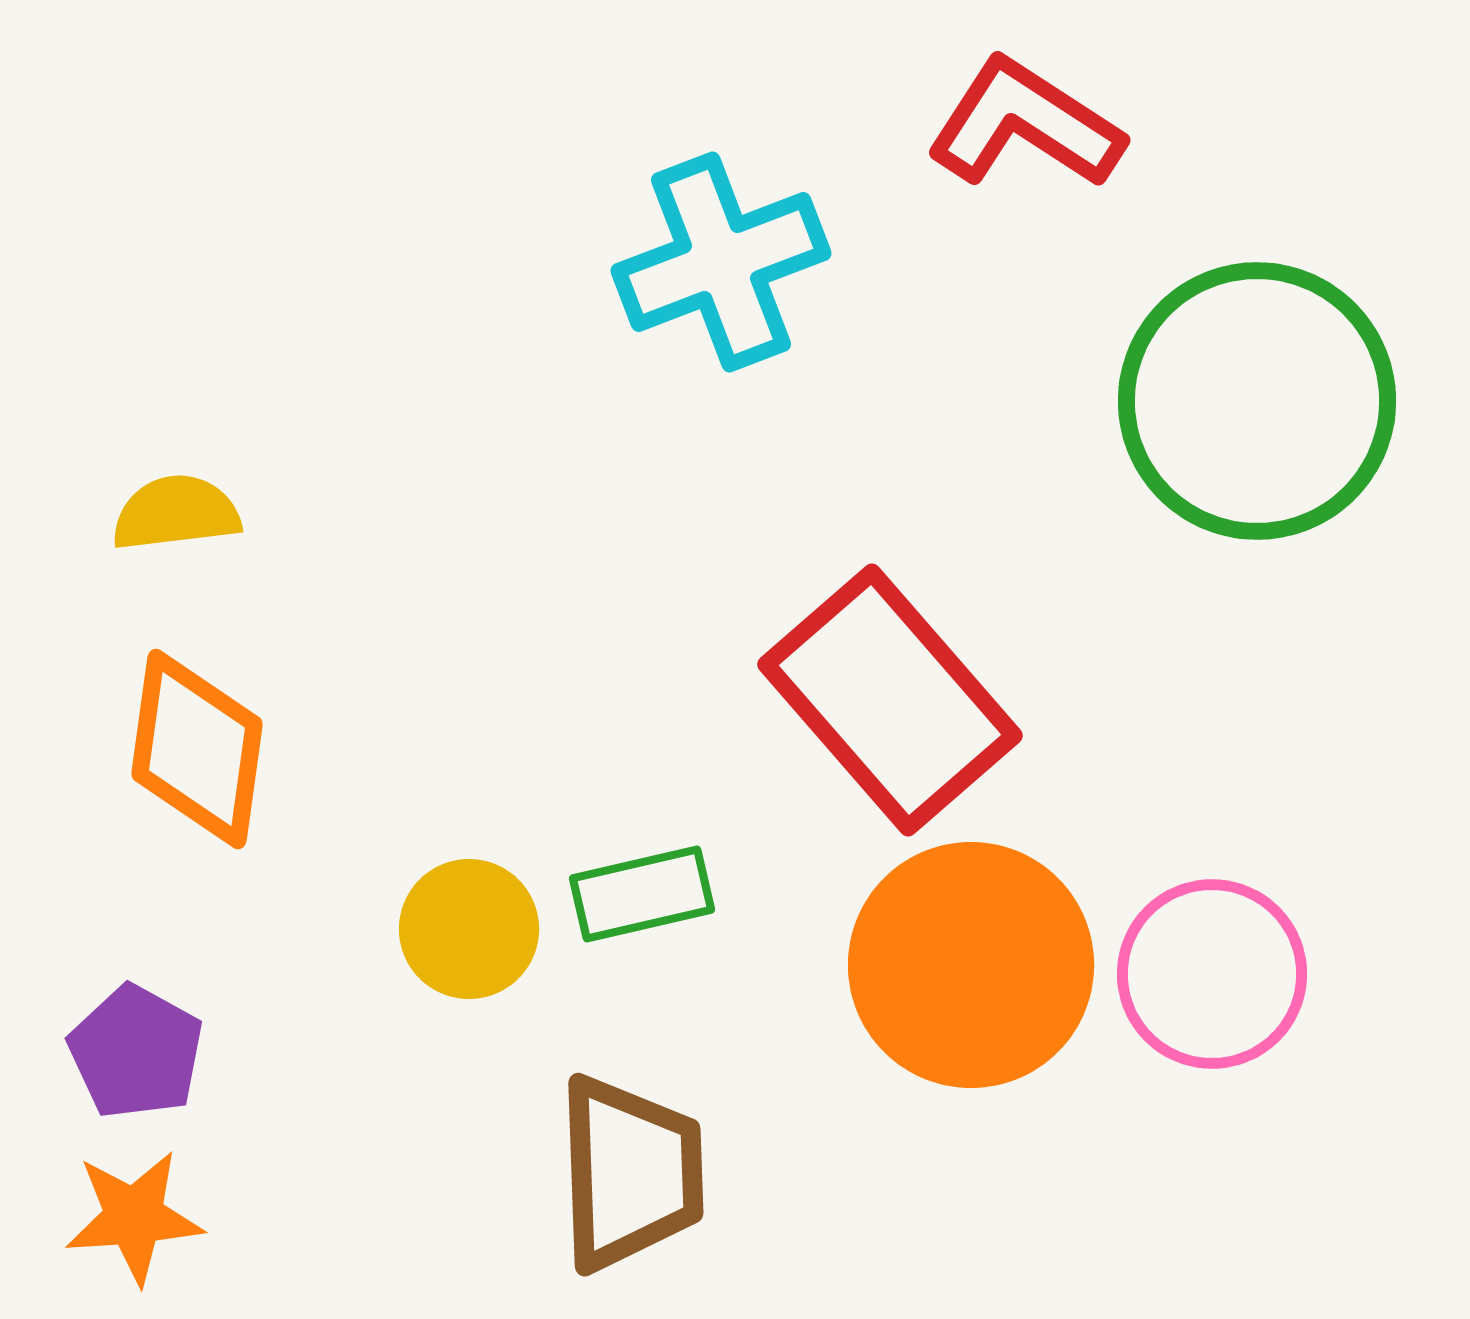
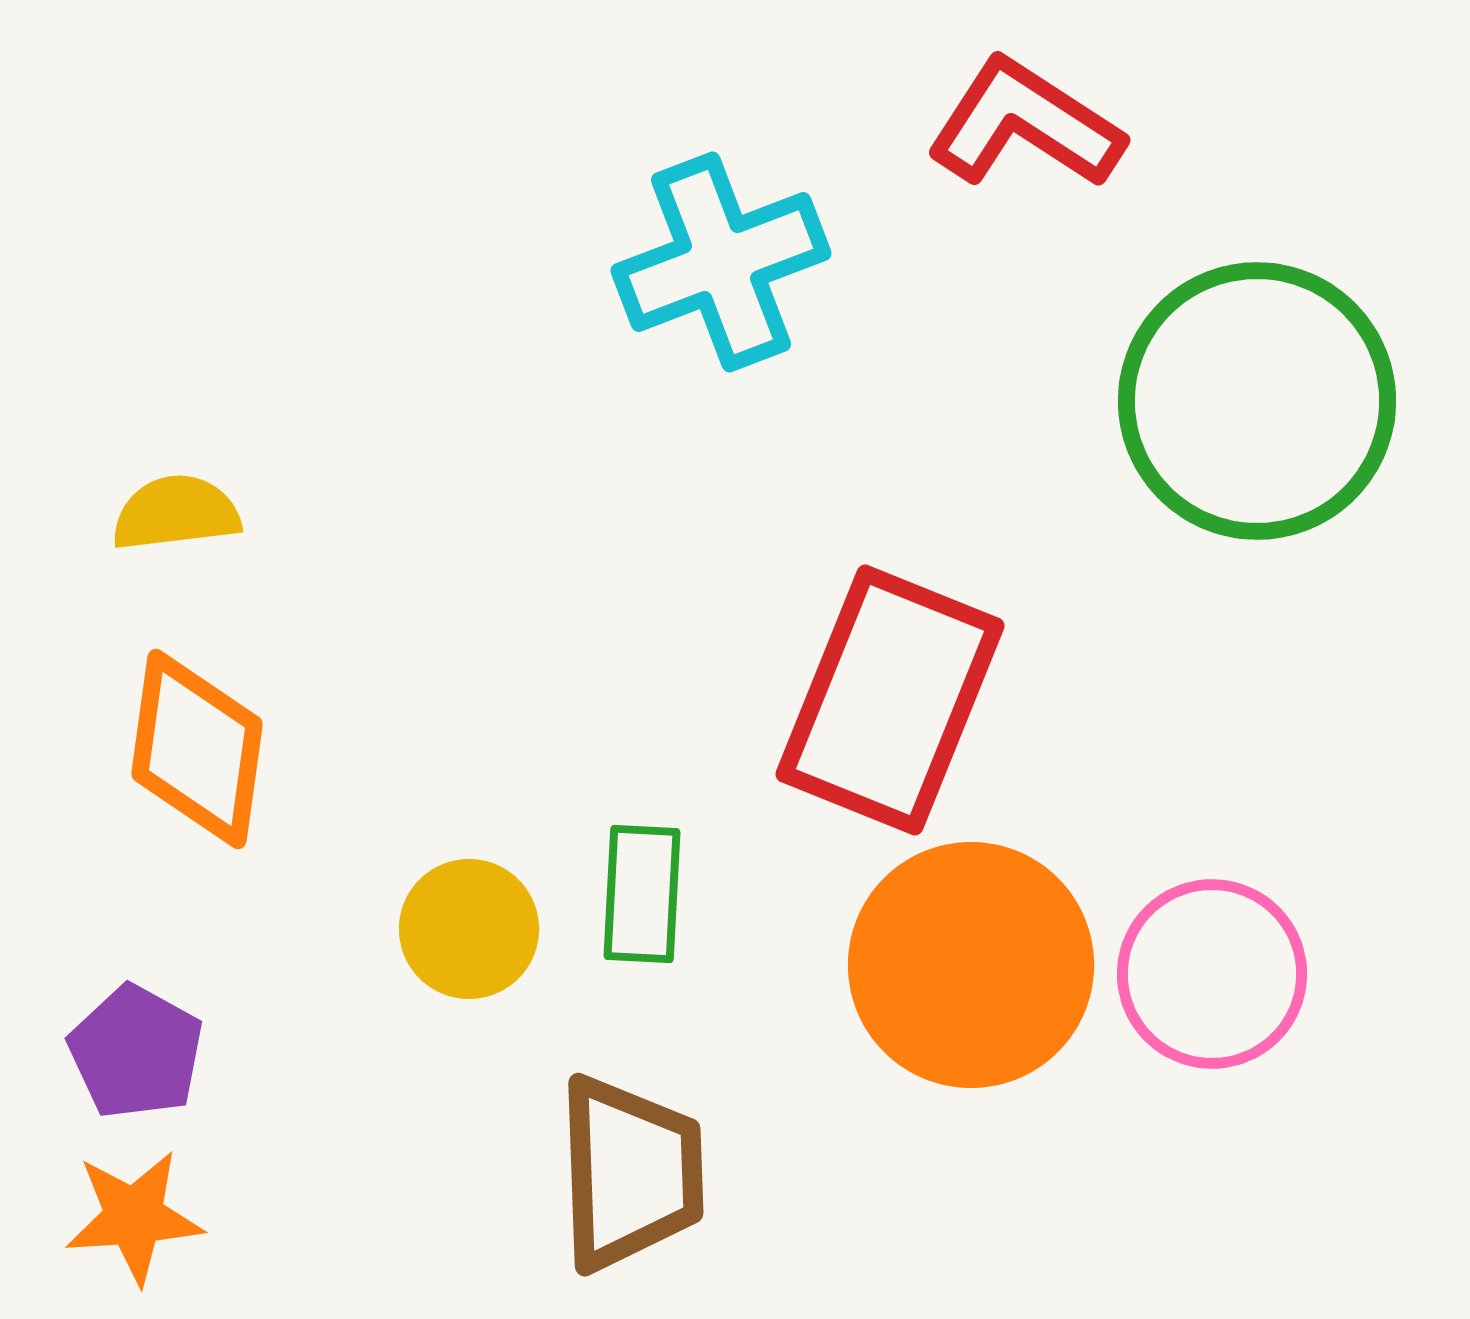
red rectangle: rotated 63 degrees clockwise
green rectangle: rotated 74 degrees counterclockwise
